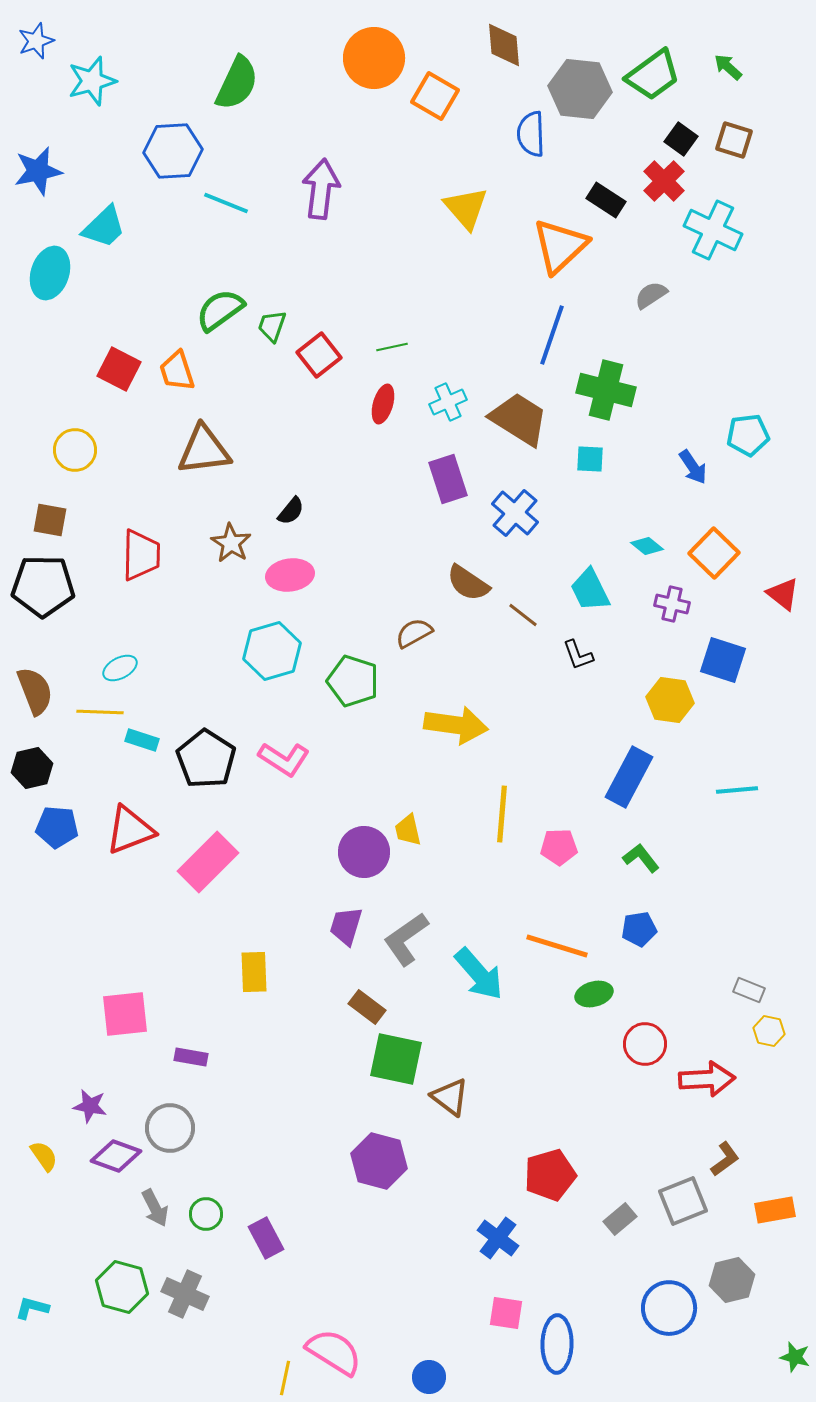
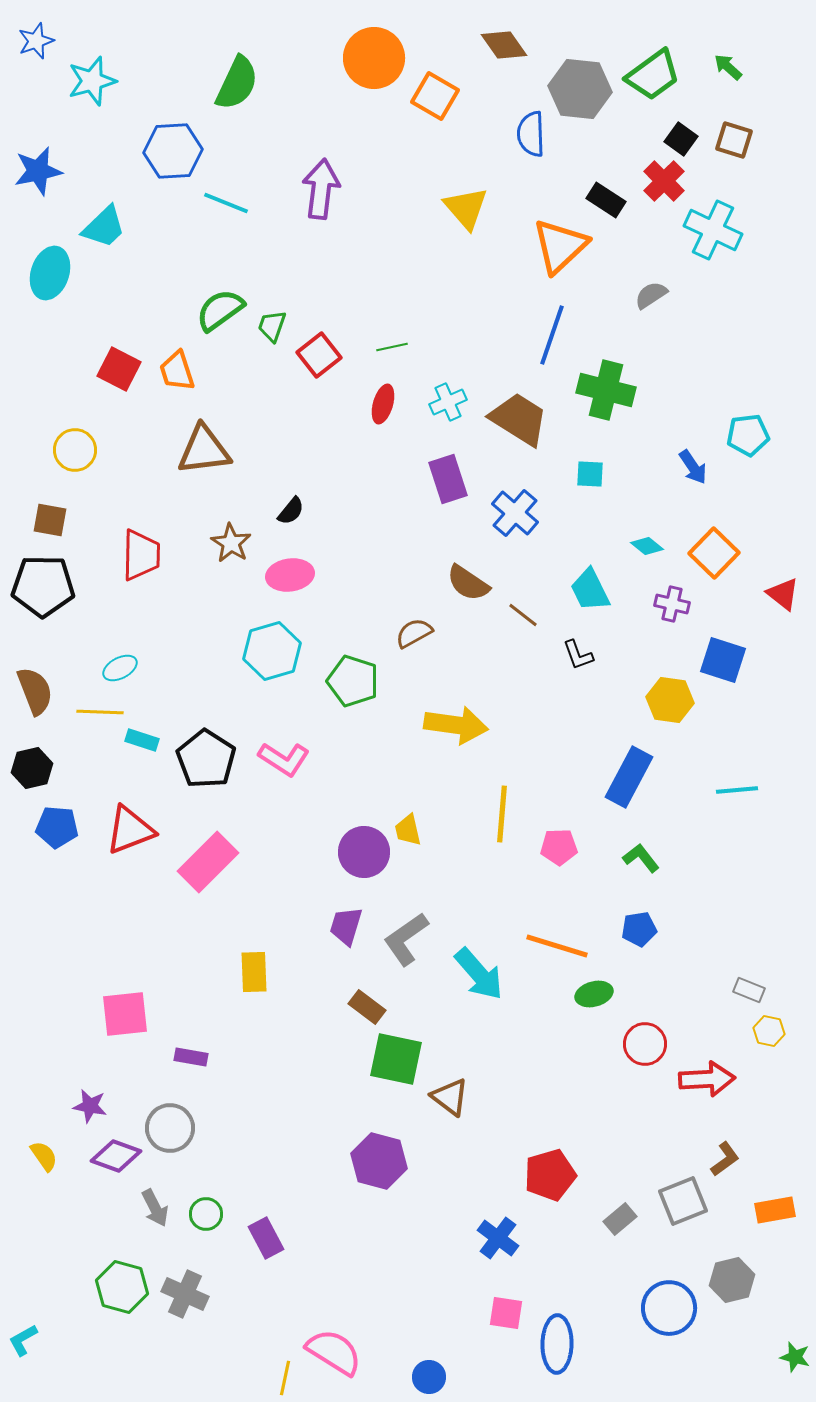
brown diamond at (504, 45): rotated 30 degrees counterclockwise
cyan square at (590, 459): moved 15 px down
cyan L-shape at (32, 1308): moved 9 px left, 32 px down; rotated 44 degrees counterclockwise
